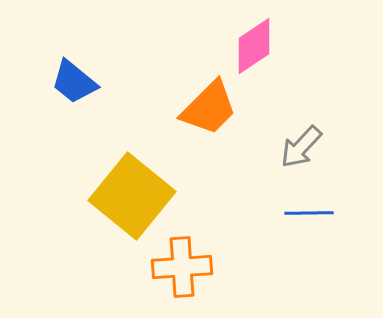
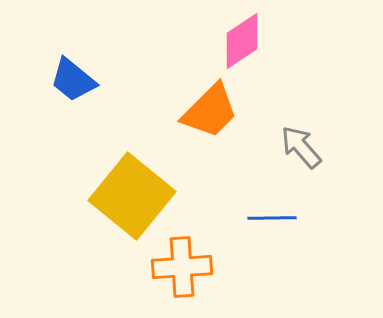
pink diamond: moved 12 px left, 5 px up
blue trapezoid: moved 1 px left, 2 px up
orange trapezoid: moved 1 px right, 3 px down
gray arrow: rotated 96 degrees clockwise
blue line: moved 37 px left, 5 px down
